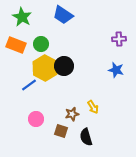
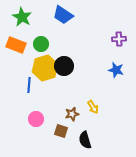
yellow hexagon: rotated 15 degrees clockwise
blue line: rotated 49 degrees counterclockwise
black semicircle: moved 1 px left, 3 px down
